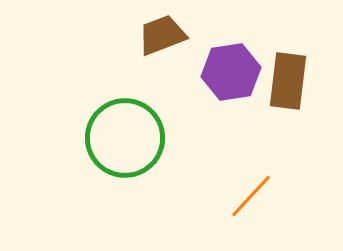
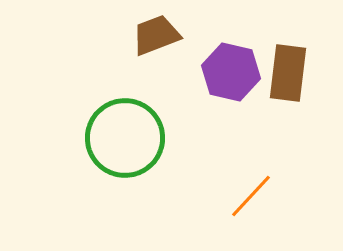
brown trapezoid: moved 6 px left
purple hexagon: rotated 22 degrees clockwise
brown rectangle: moved 8 px up
